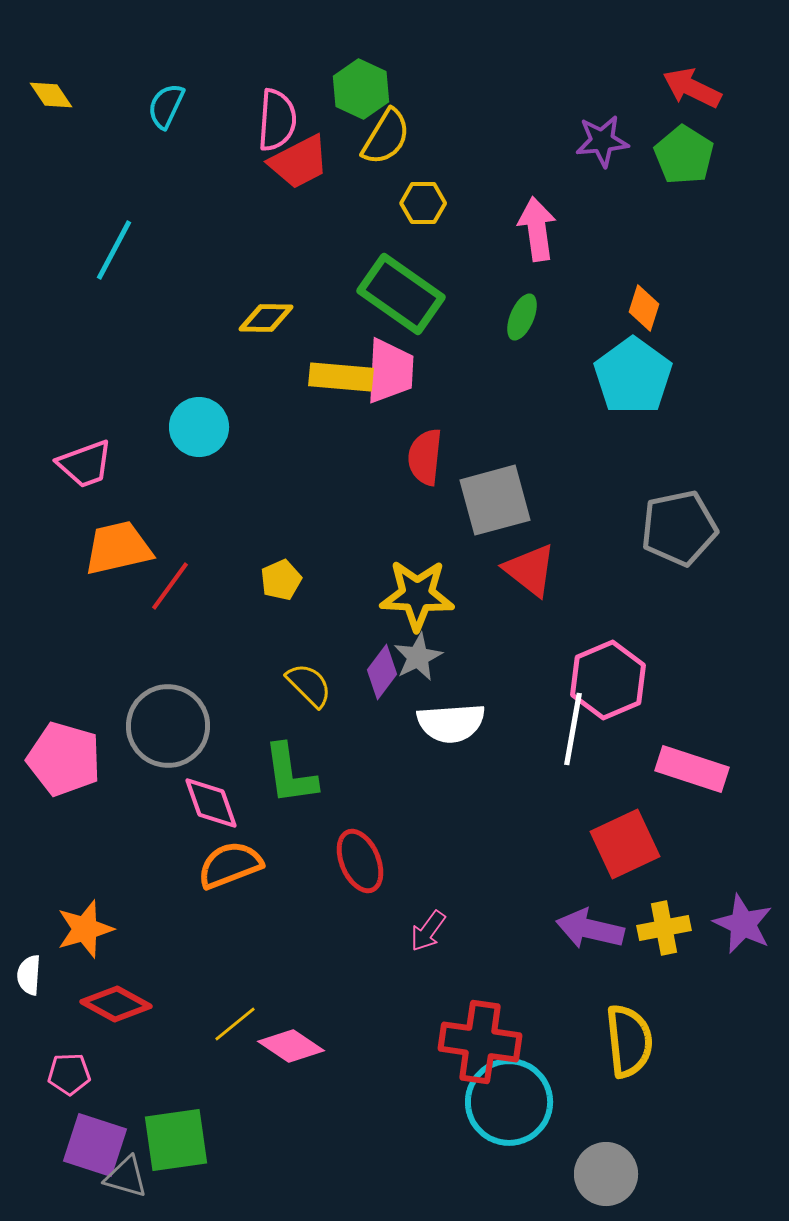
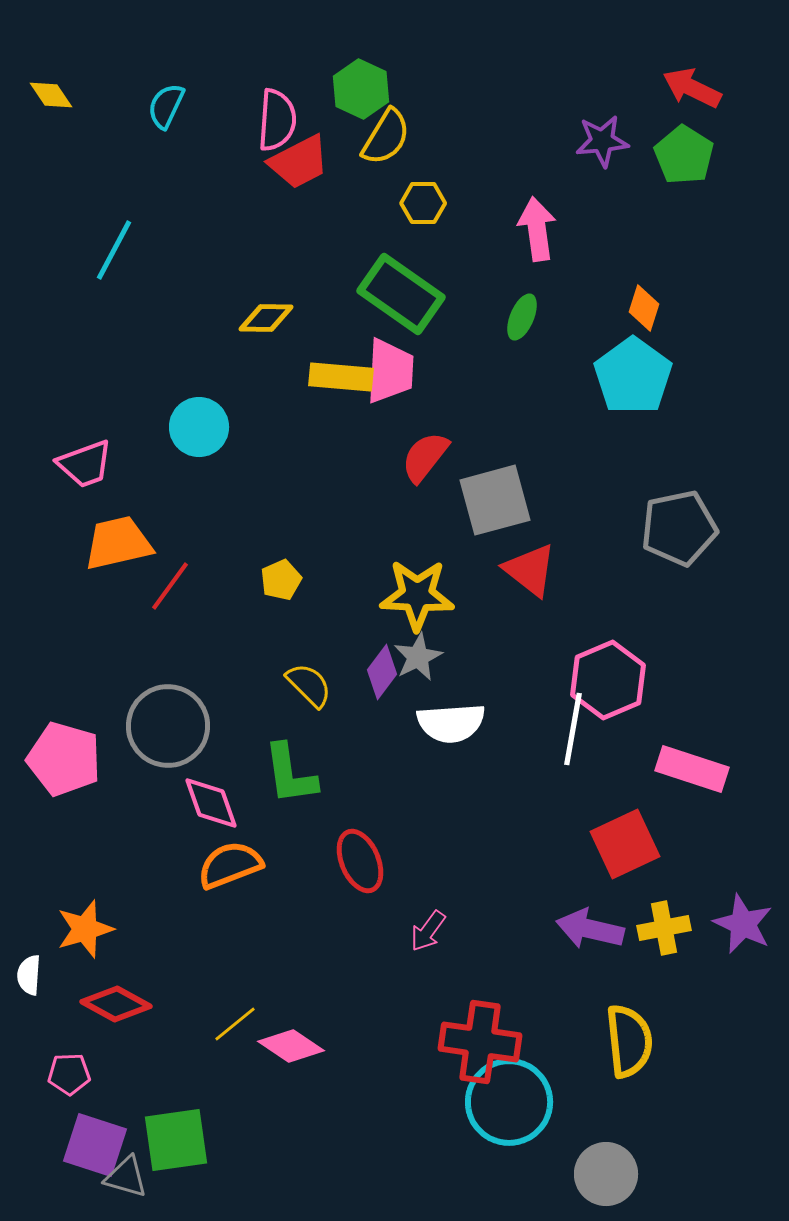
red semicircle at (425, 457): rotated 32 degrees clockwise
orange trapezoid at (118, 548): moved 5 px up
